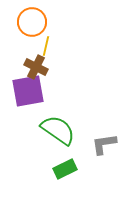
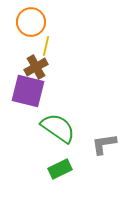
orange circle: moved 1 px left
brown cross: rotated 35 degrees clockwise
purple square: rotated 24 degrees clockwise
green semicircle: moved 2 px up
green rectangle: moved 5 px left
